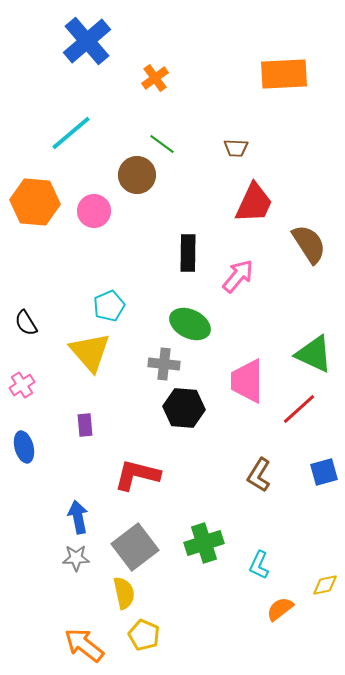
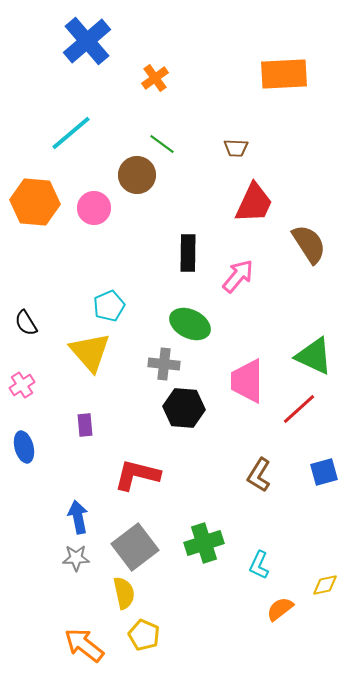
pink circle: moved 3 px up
green triangle: moved 2 px down
